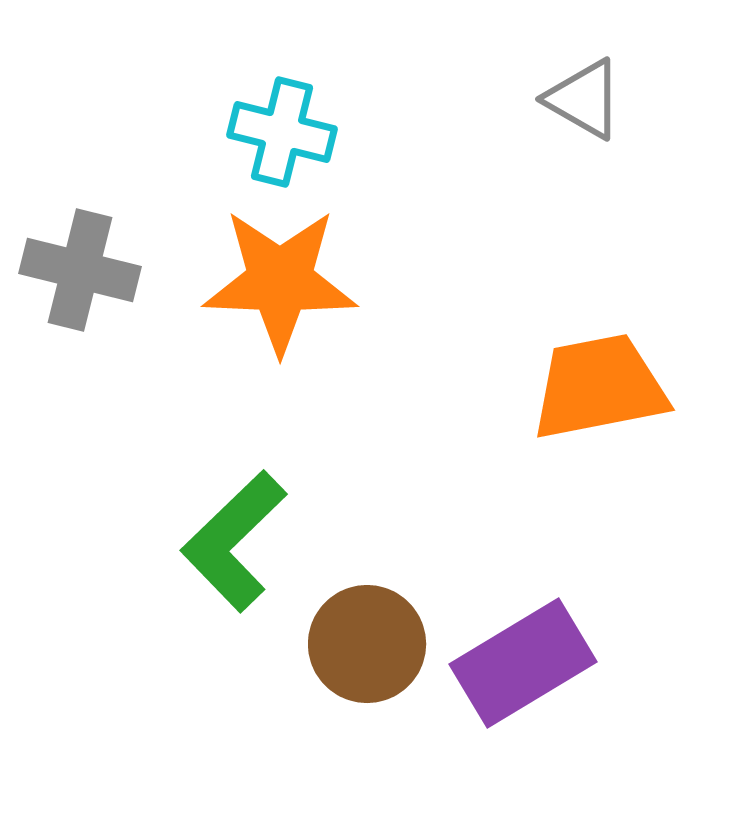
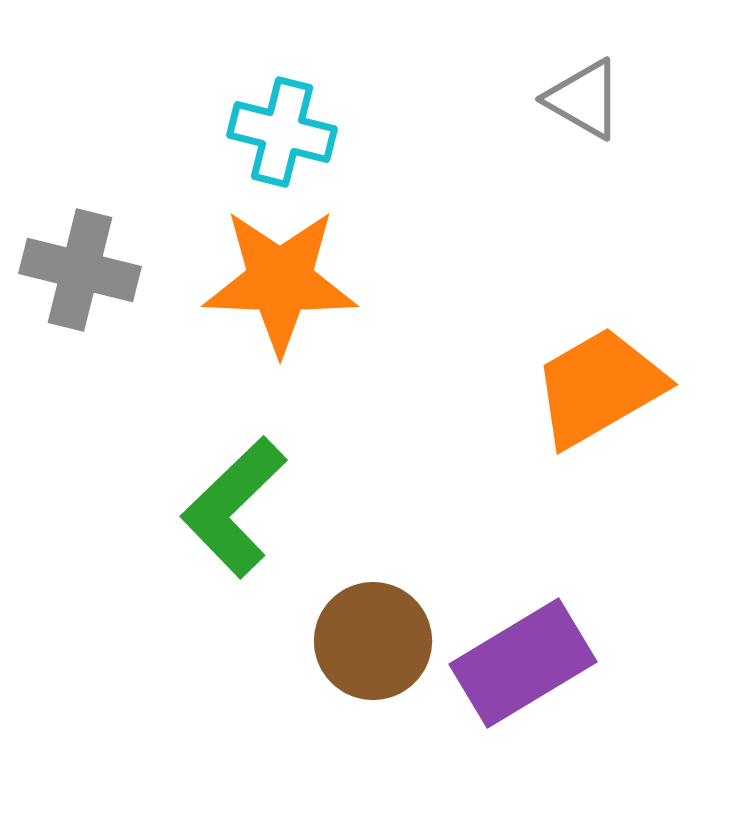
orange trapezoid: rotated 19 degrees counterclockwise
green L-shape: moved 34 px up
brown circle: moved 6 px right, 3 px up
